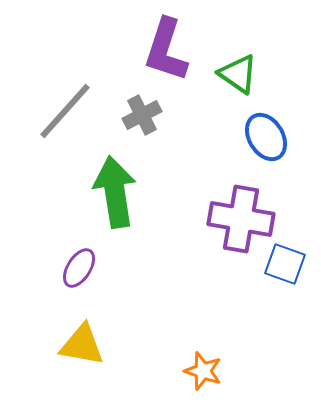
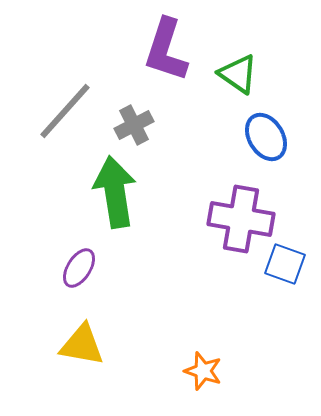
gray cross: moved 8 px left, 10 px down
